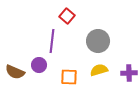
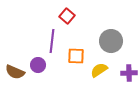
gray circle: moved 13 px right
purple circle: moved 1 px left
yellow semicircle: rotated 18 degrees counterclockwise
orange square: moved 7 px right, 21 px up
